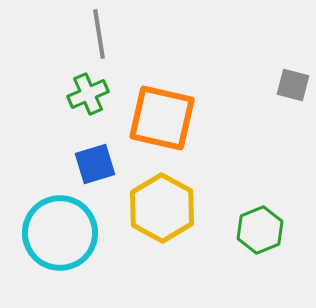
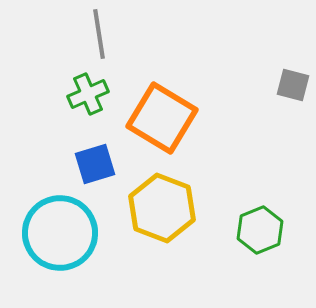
orange square: rotated 18 degrees clockwise
yellow hexagon: rotated 8 degrees counterclockwise
